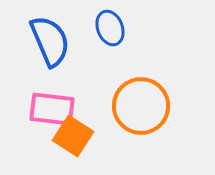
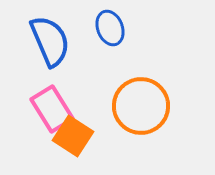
pink rectangle: rotated 51 degrees clockwise
